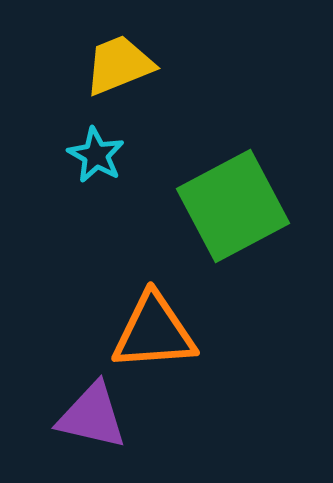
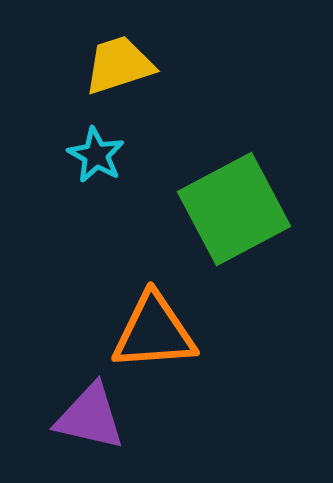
yellow trapezoid: rotated 4 degrees clockwise
green square: moved 1 px right, 3 px down
purple triangle: moved 2 px left, 1 px down
